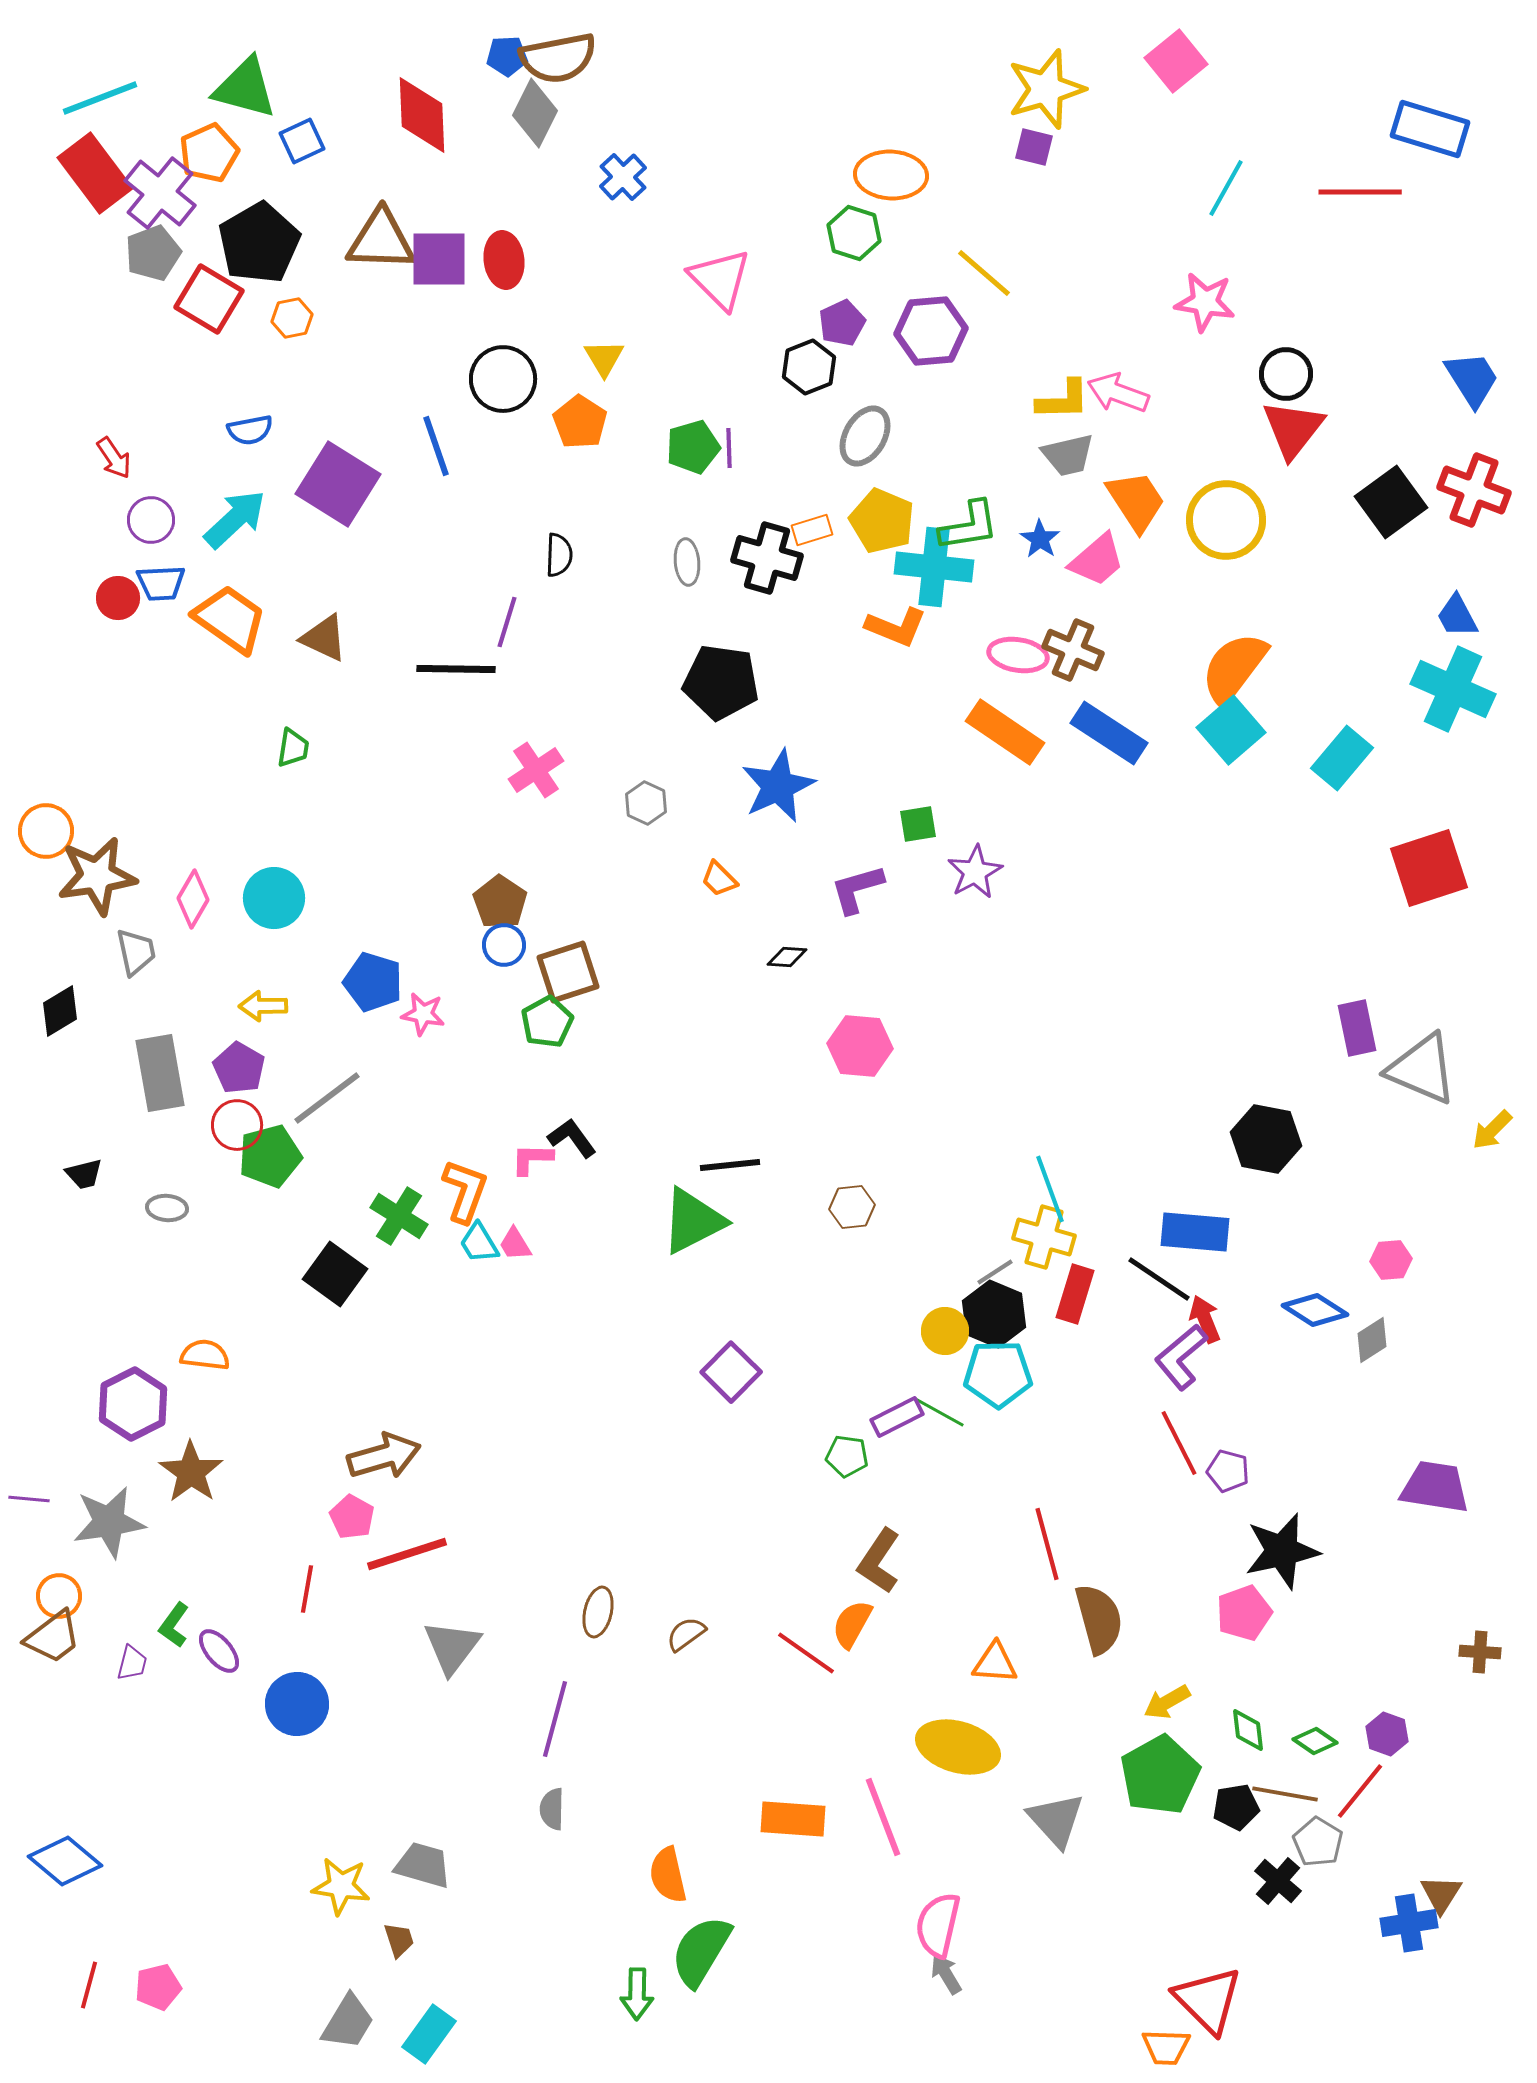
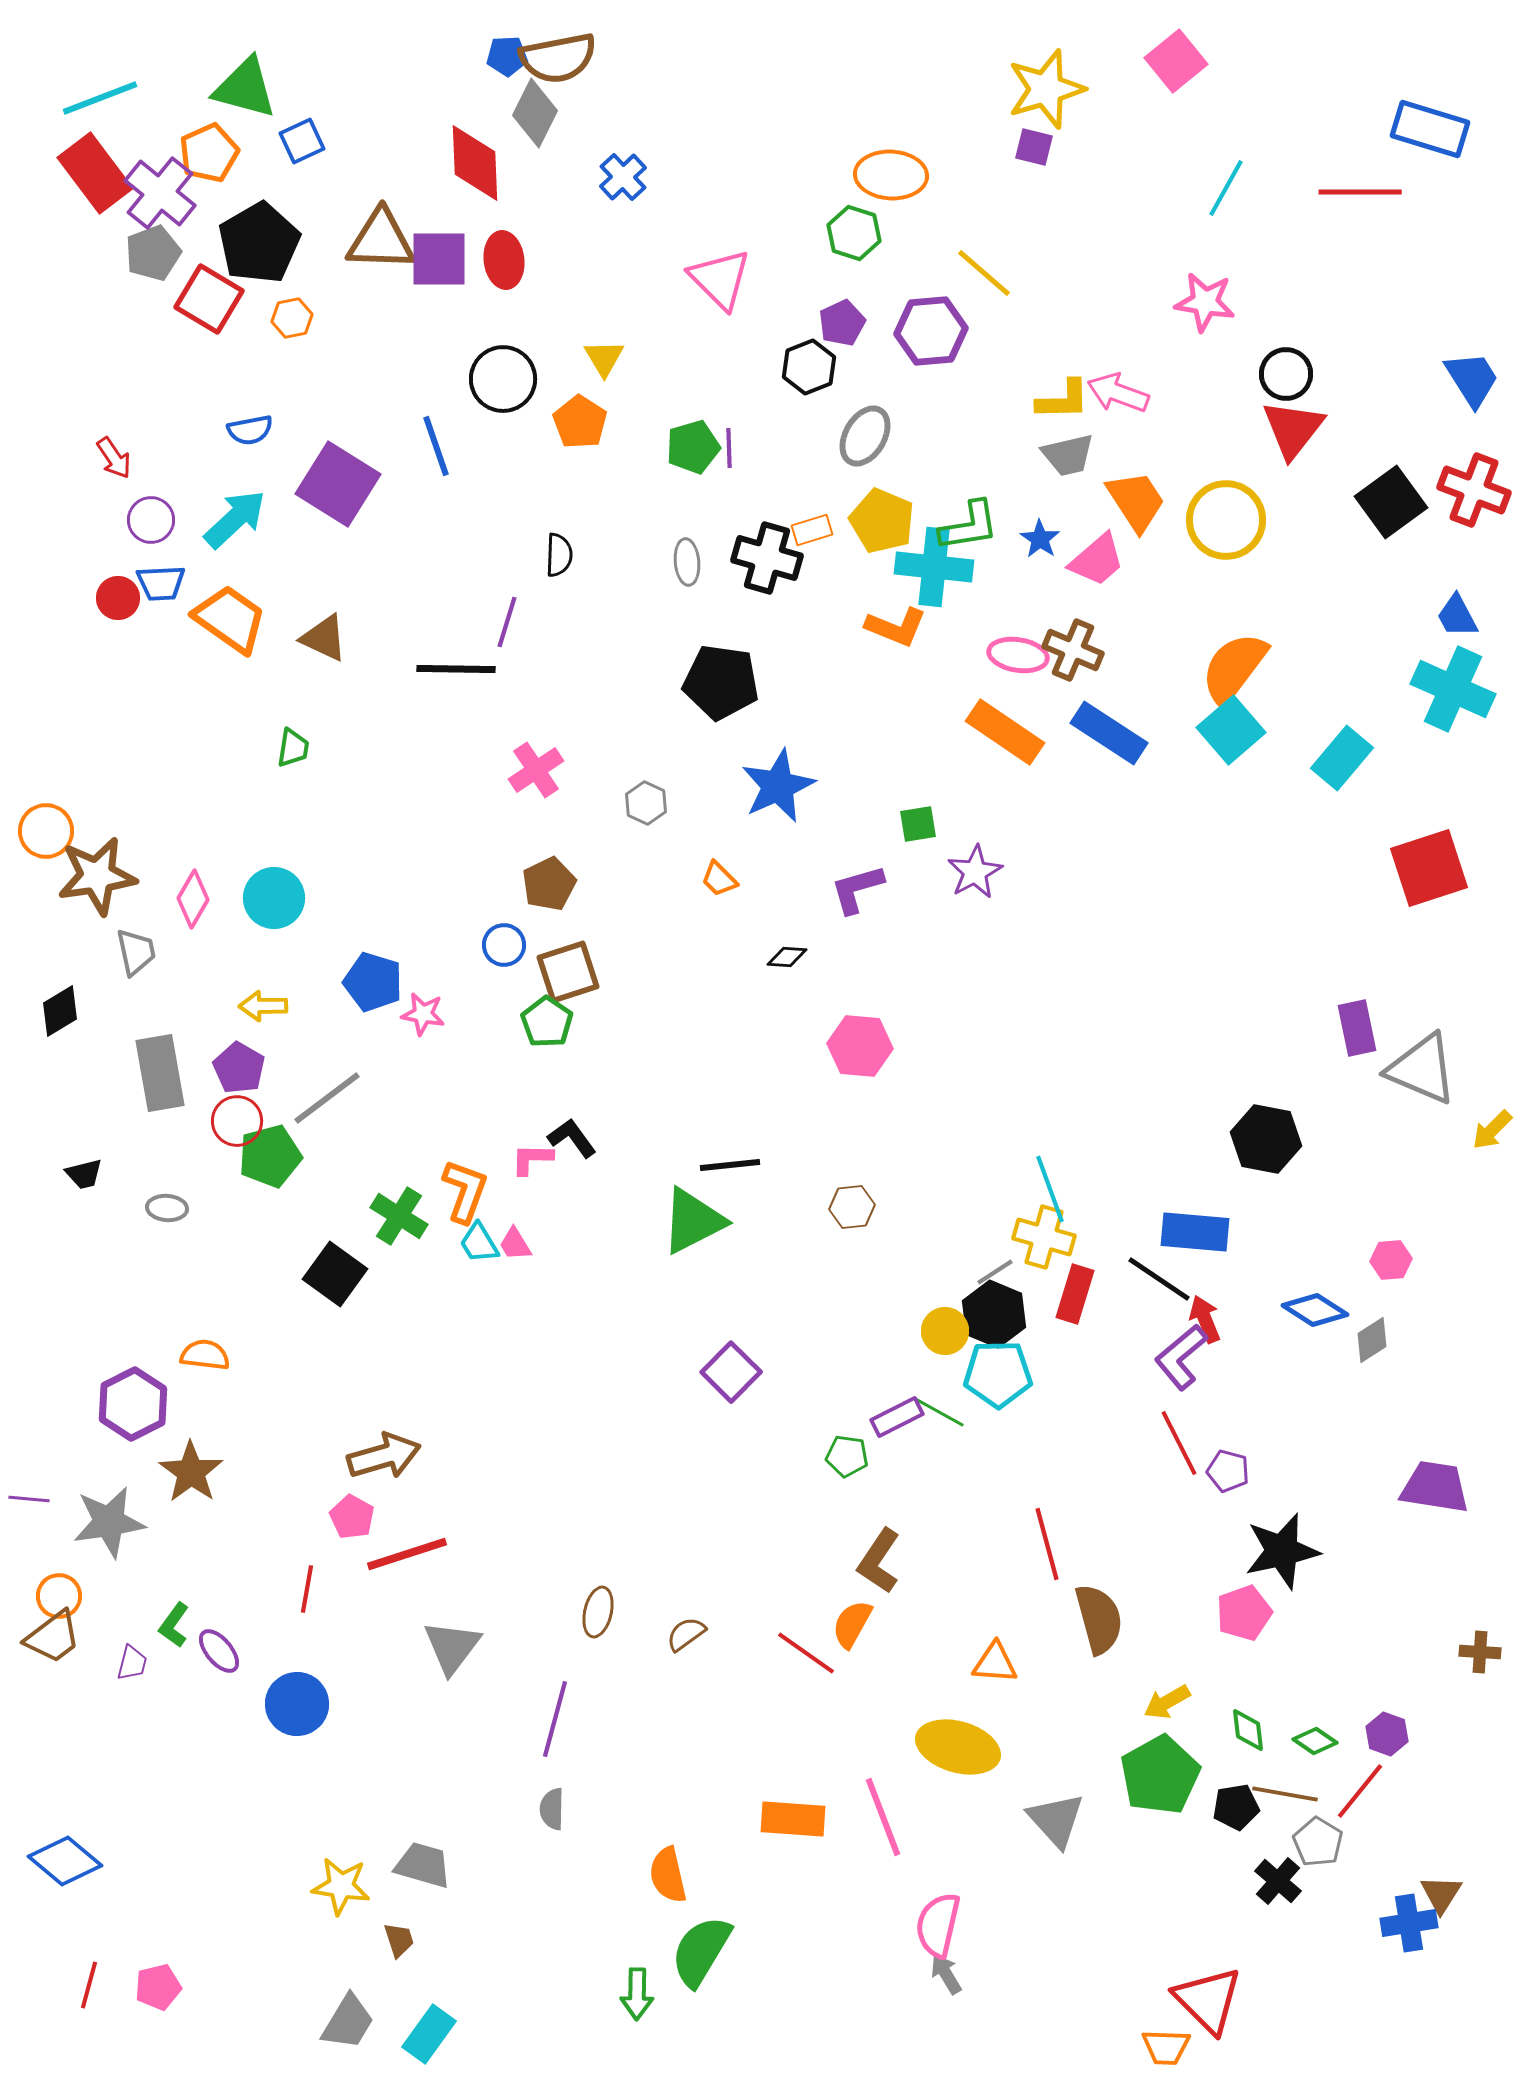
red diamond at (422, 115): moved 53 px right, 48 px down
brown pentagon at (500, 902): moved 49 px right, 18 px up; rotated 12 degrees clockwise
green pentagon at (547, 1022): rotated 9 degrees counterclockwise
red circle at (237, 1125): moved 4 px up
